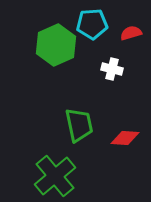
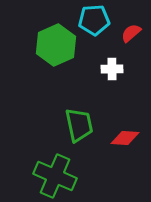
cyan pentagon: moved 2 px right, 4 px up
red semicircle: rotated 25 degrees counterclockwise
white cross: rotated 15 degrees counterclockwise
green cross: rotated 27 degrees counterclockwise
